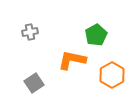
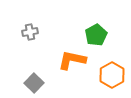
gray square: rotated 12 degrees counterclockwise
